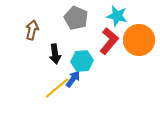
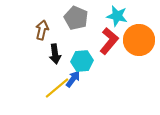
brown arrow: moved 10 px right
